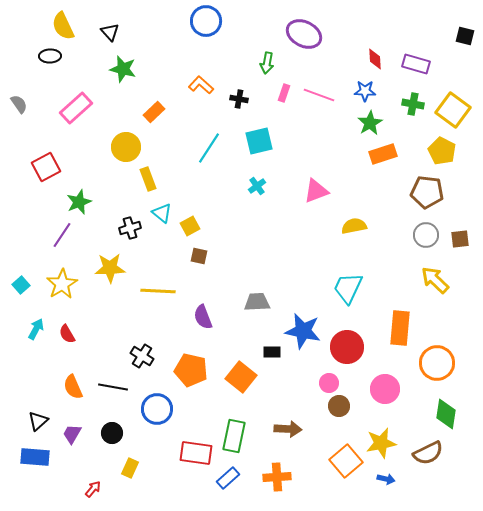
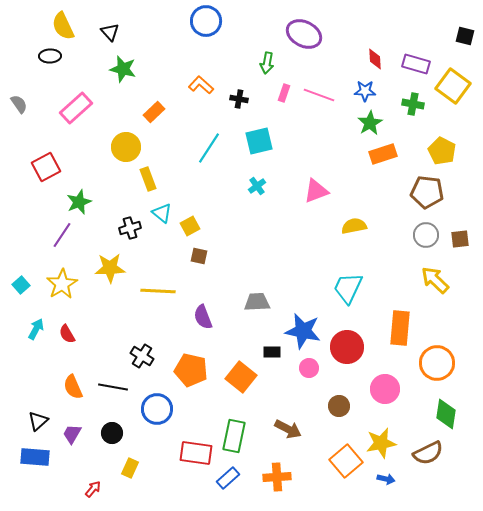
yellow square at (453, 110): moved 24 px up
pink circle at (329, 383): moved 20 px left, 15 px up
brown arrow at (288, 429): rotated 24 degrees clockwise
